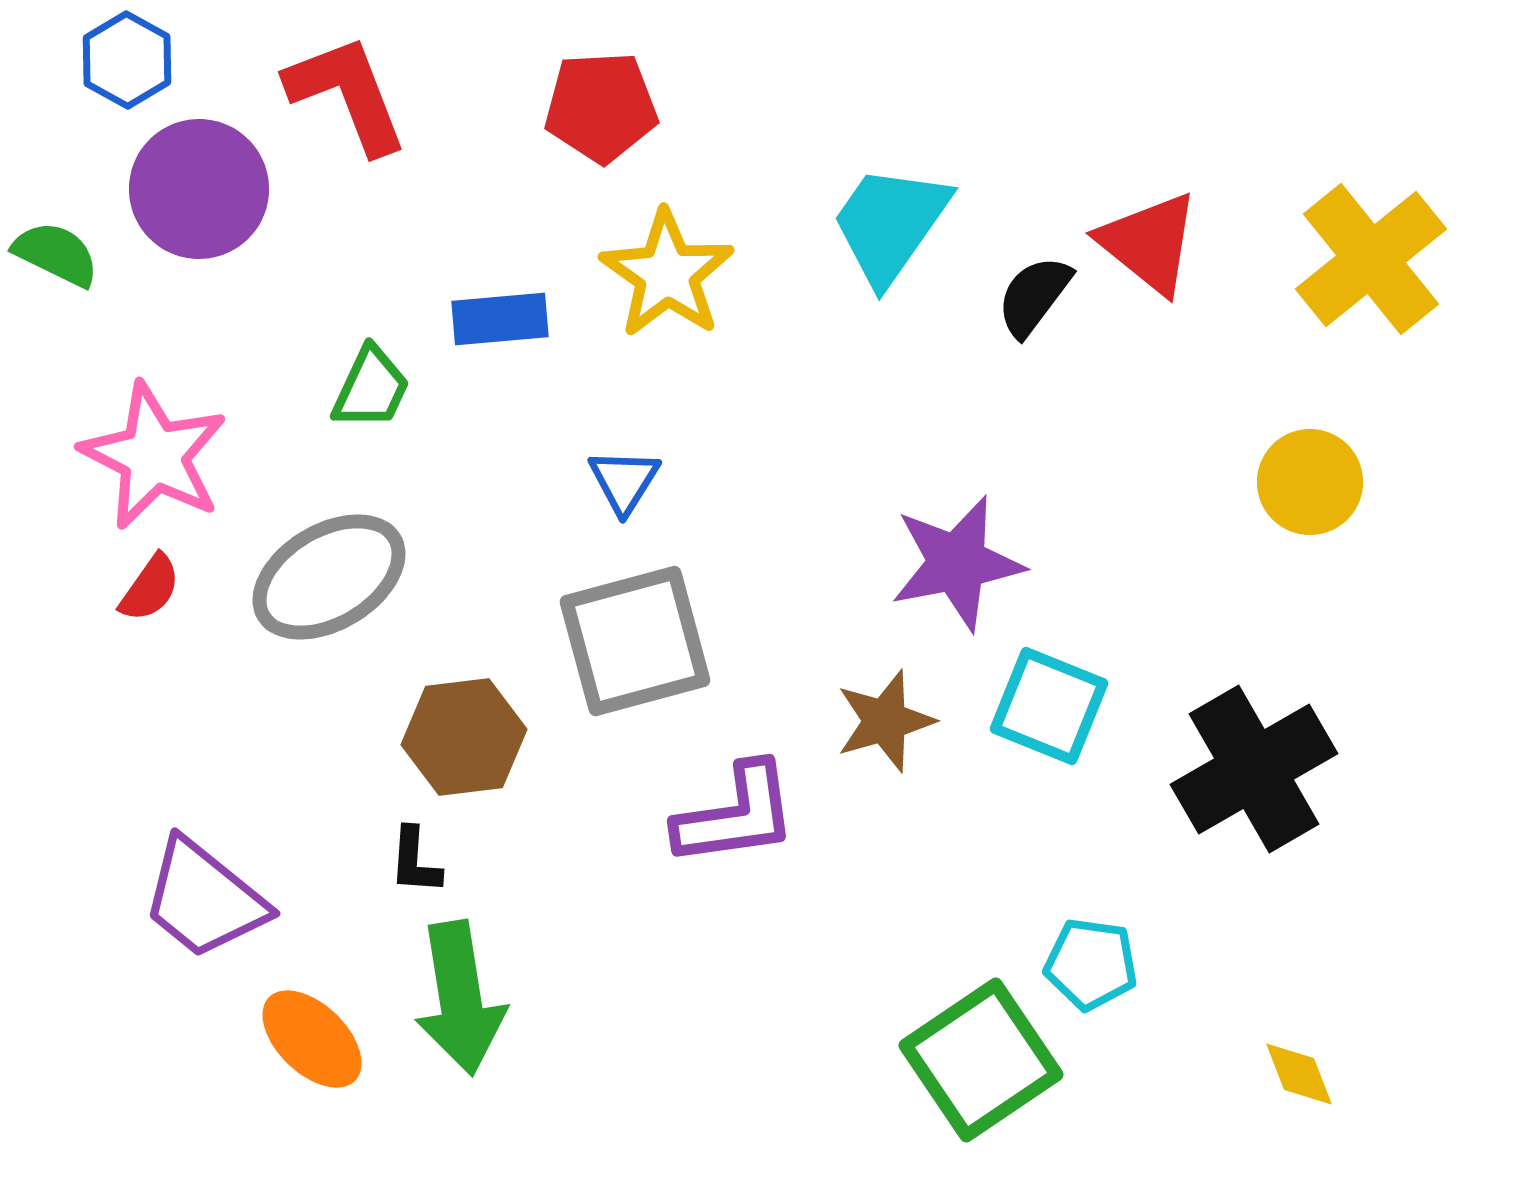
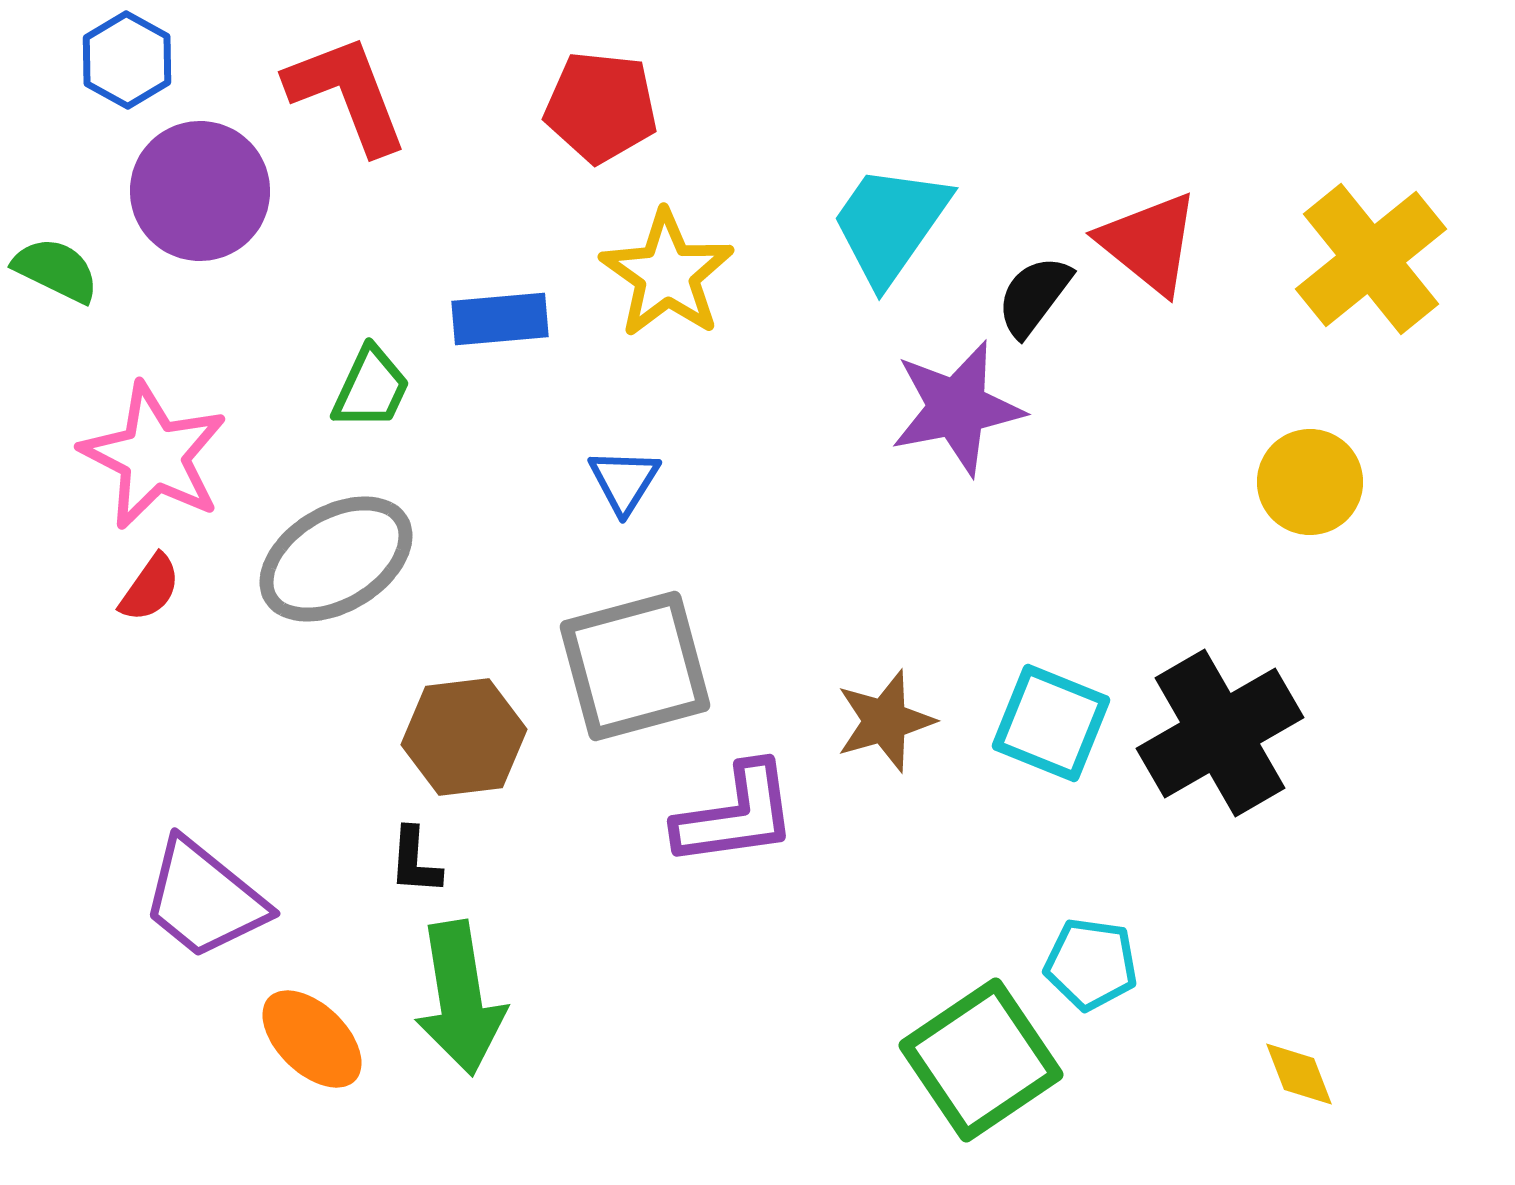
red pentagon: rotated 9 degrees clockwise
purple circle: moved 1 px right, 2 px down
green semicircle: moved 16 px down
purple star: moved 155 px up
gray ellipse: moved 7 px right, 18 px up
gray square: moved 25 px down
cyan square: moved 2 px right, 17 px down
black cross: moved 34 px left, 36 px up
